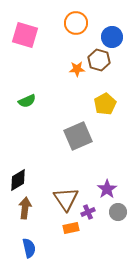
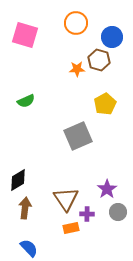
green semicircle: moved 1 px left
purple cross: moved 1 px left, 2 px down; rotated 24 degrees clockwise
blue semicircle: rotated 30 degrees counterclockwise
